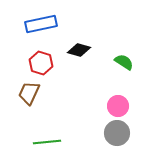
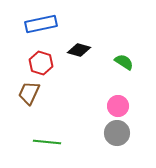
green line: rotated 12 degrees clockwise
